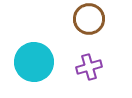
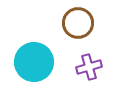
brown circle: moved 11 px left, 4 px down
